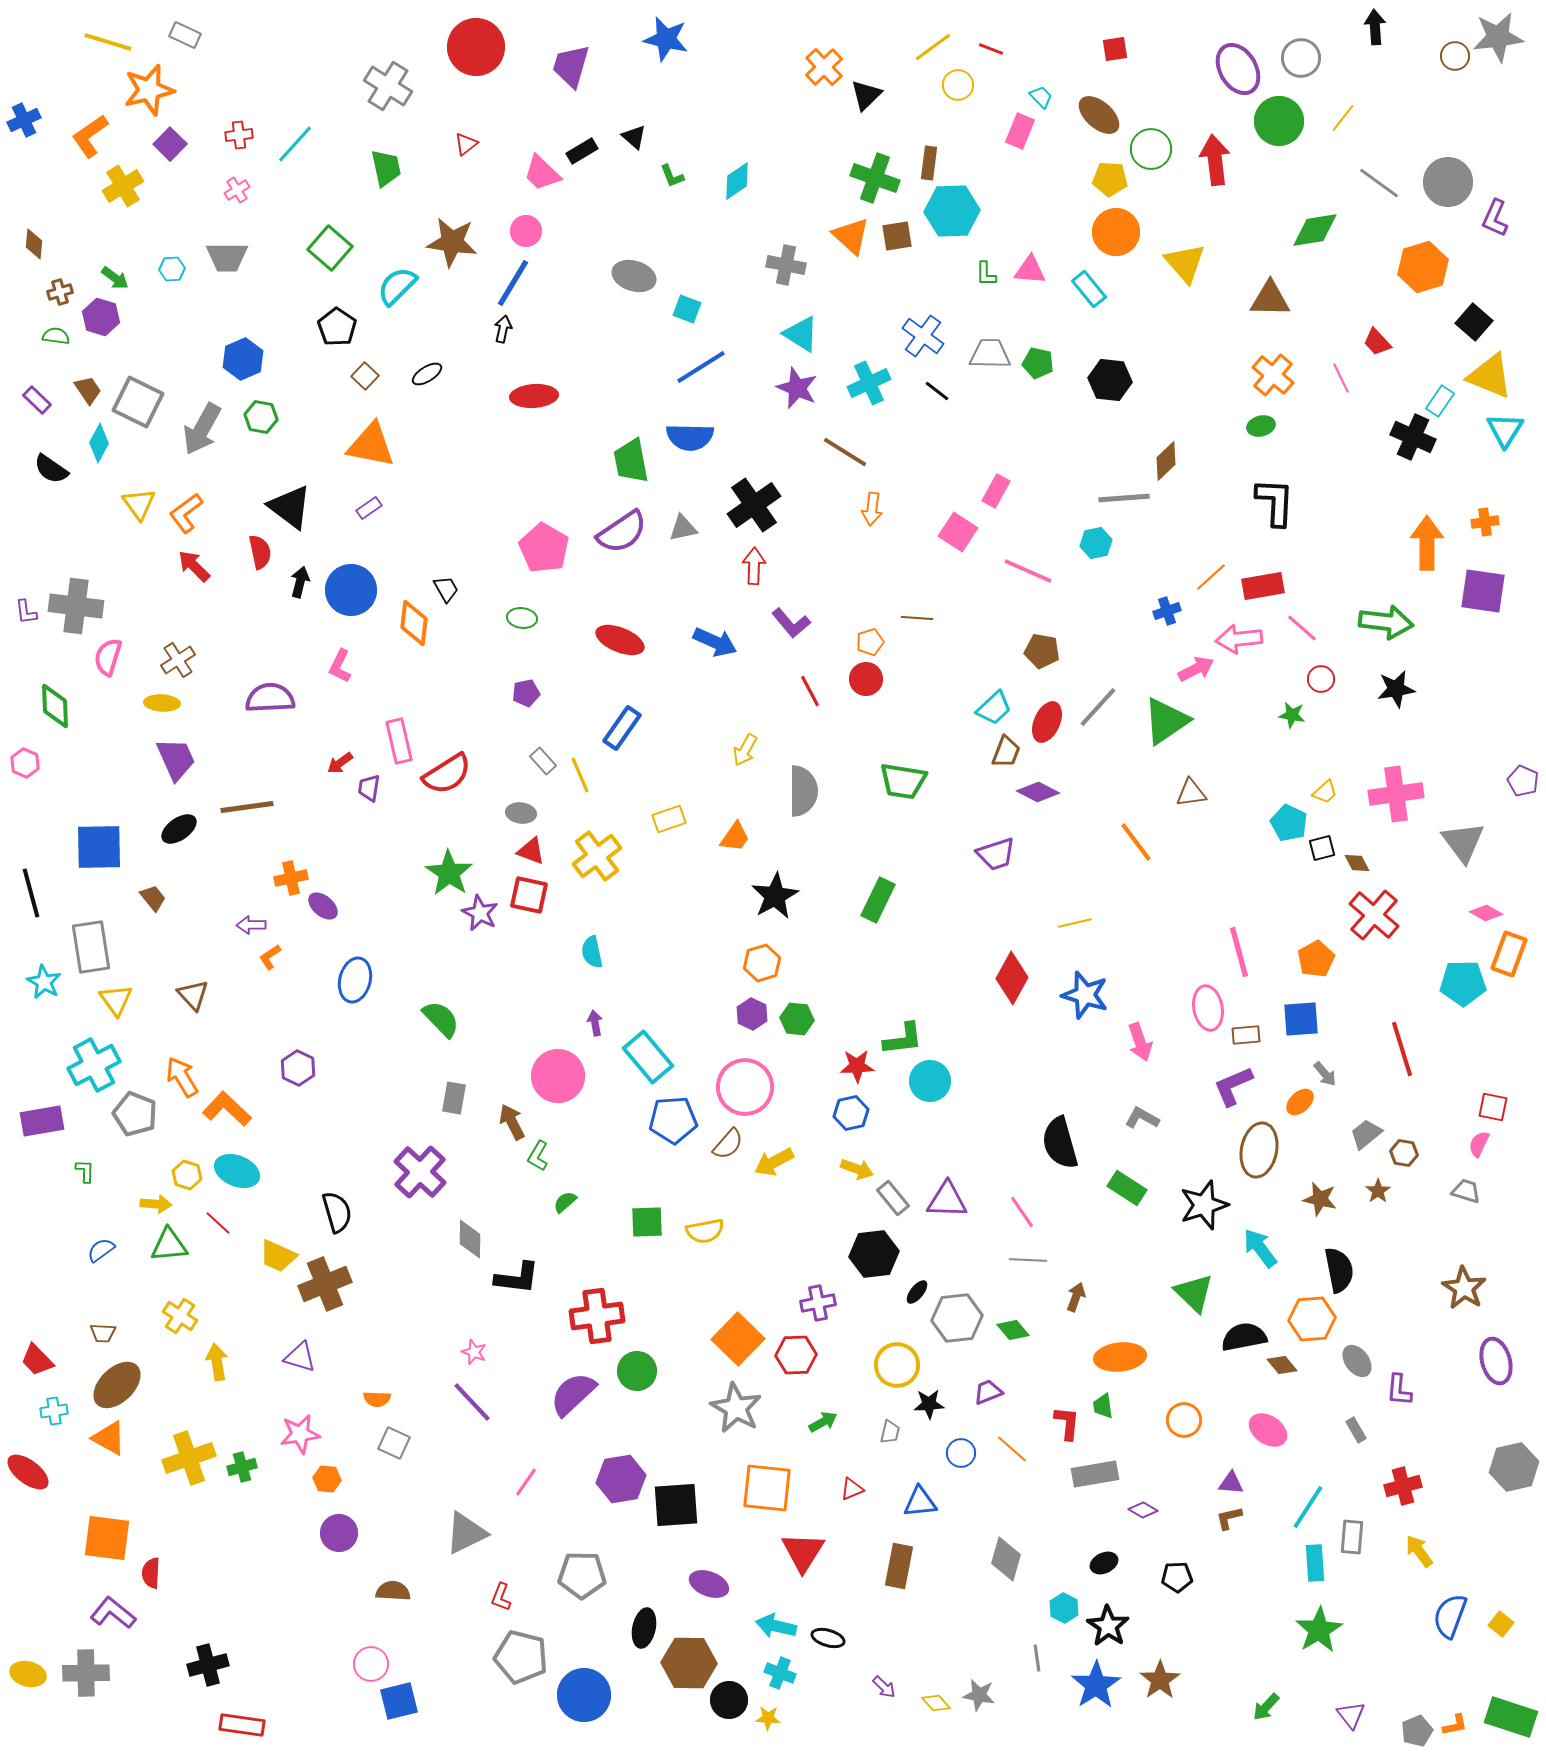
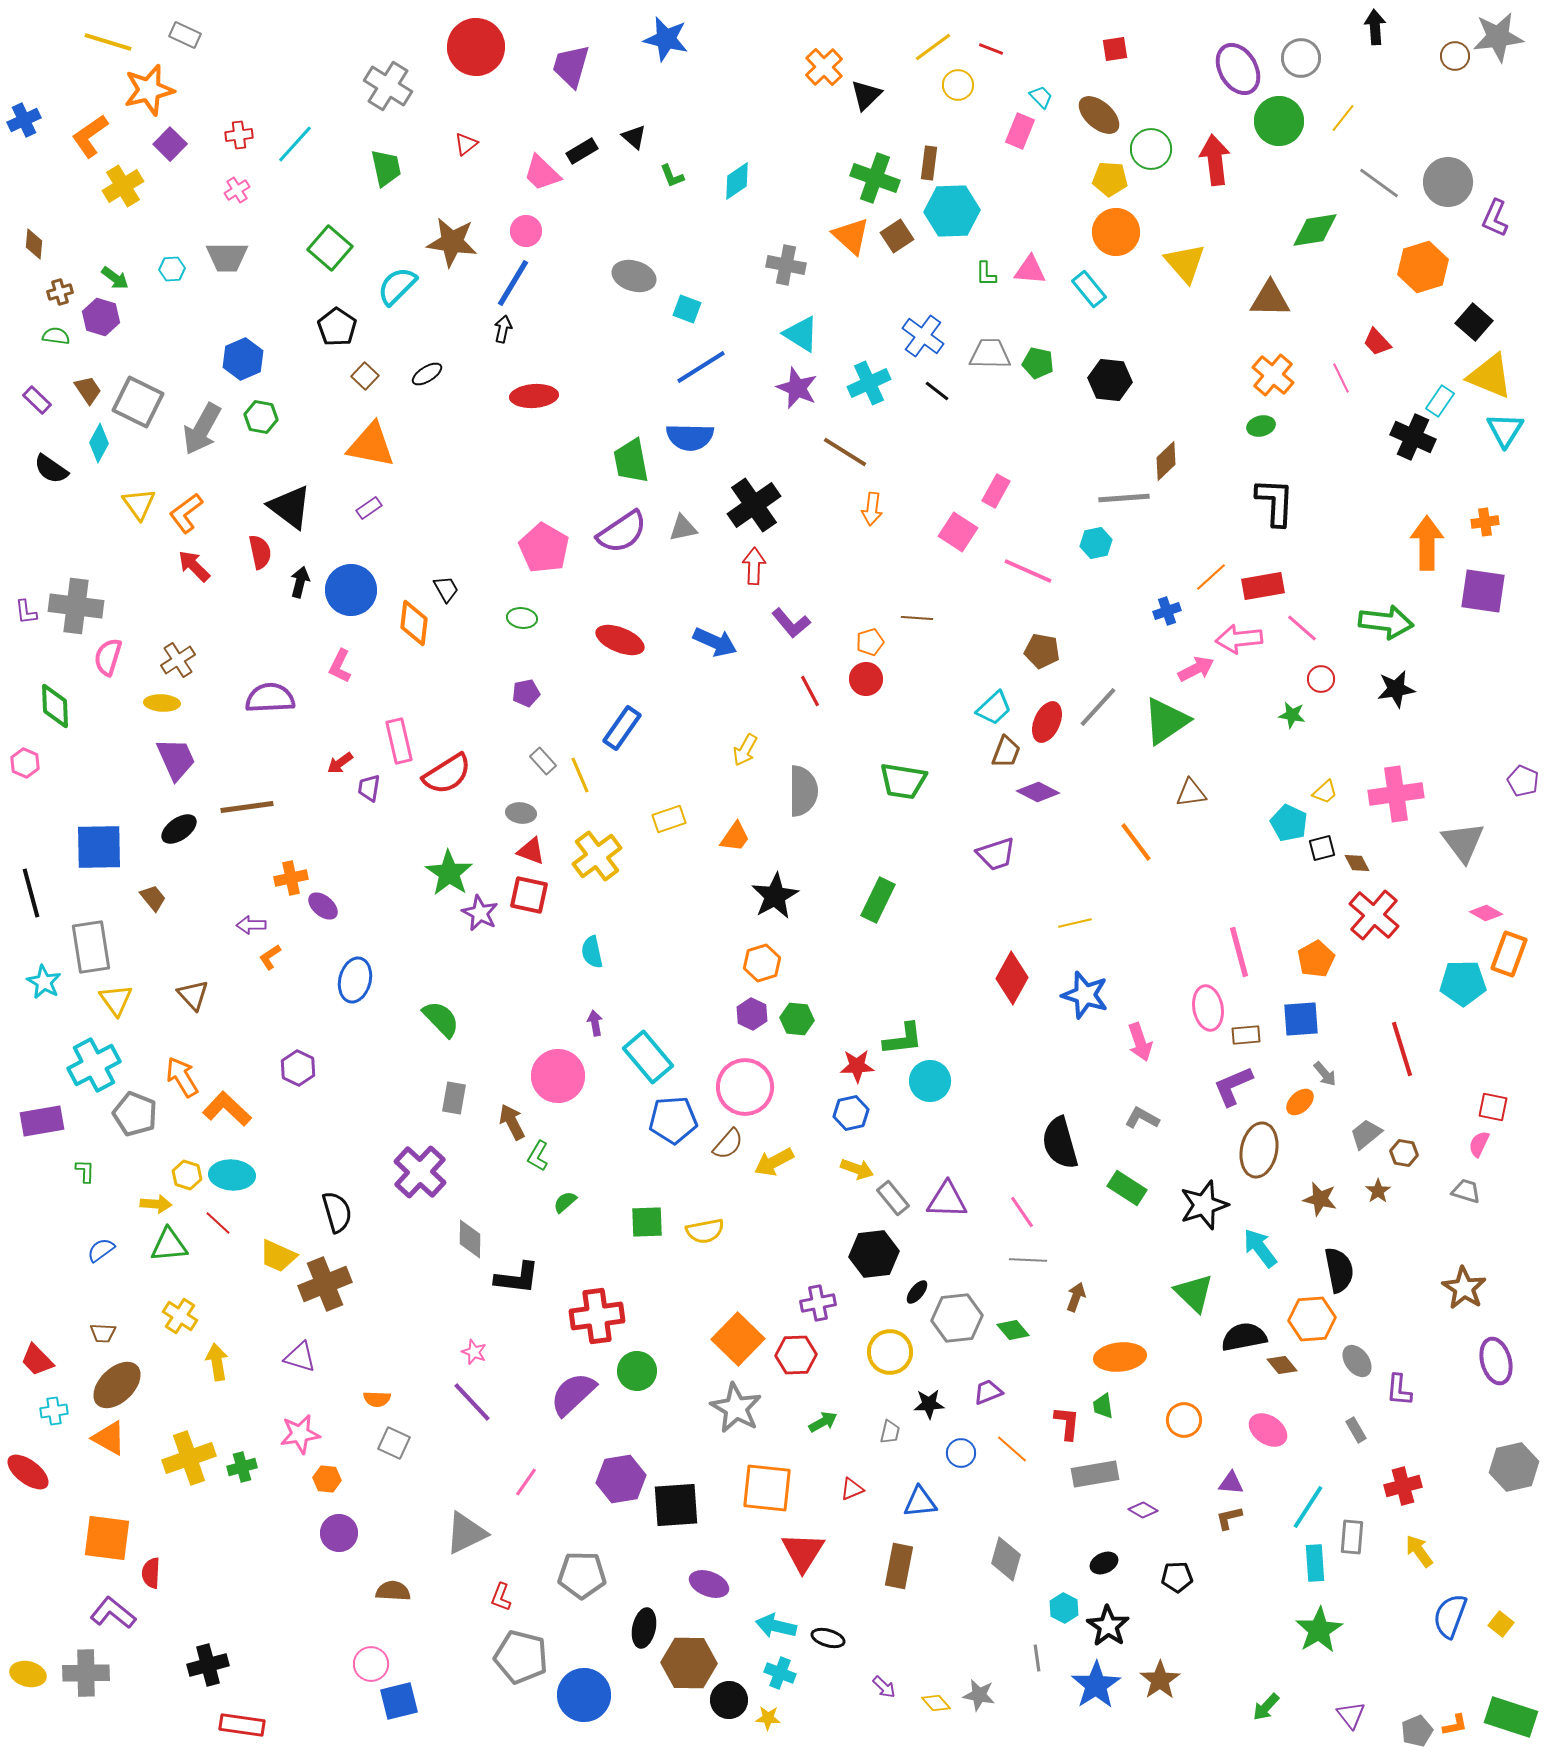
brown square at (897, 236): rotated 24 degrees counterclockwise
cyan ellipse at (237, 1171): moved 5 px left, 4 px down; rotated 18 degrees counterclockwise
yellow circle at (897, 1365): moved 7 px left, 13 px up
